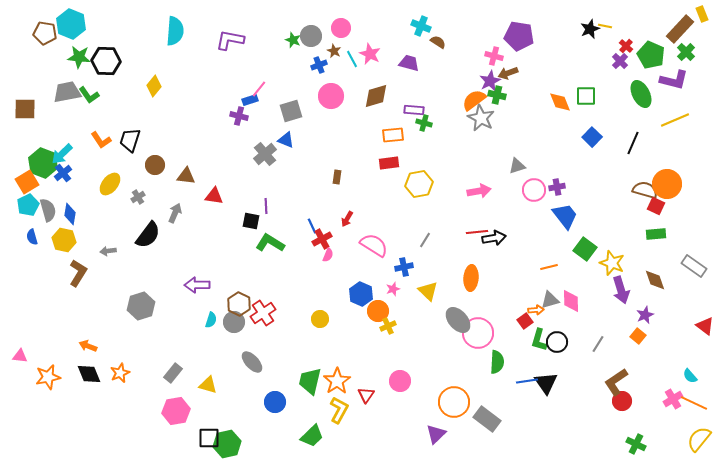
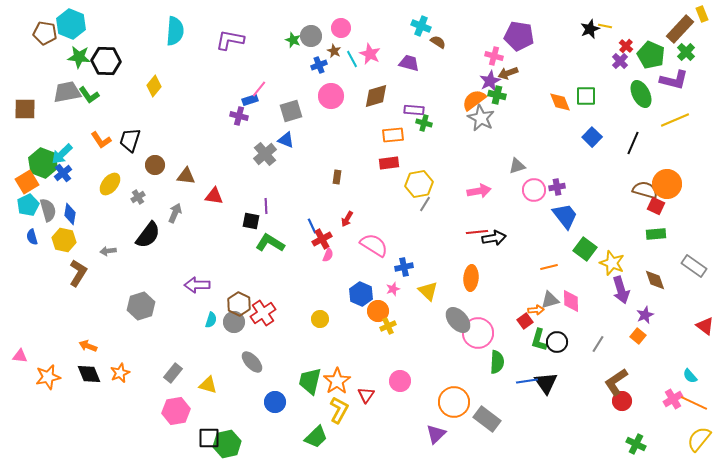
gray line at (425, 240): moved 36 px up
green trapezoid at (312, 436): moved 4 px right, 1 px down
